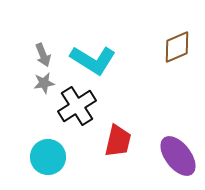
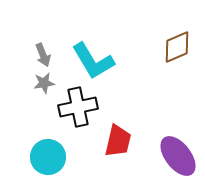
cyan L-shape: moved 1 px down; rotated 27 degrees clockwise
black cross: moved 1 px right, 1 px down; rotated 21 degrees clockwise
